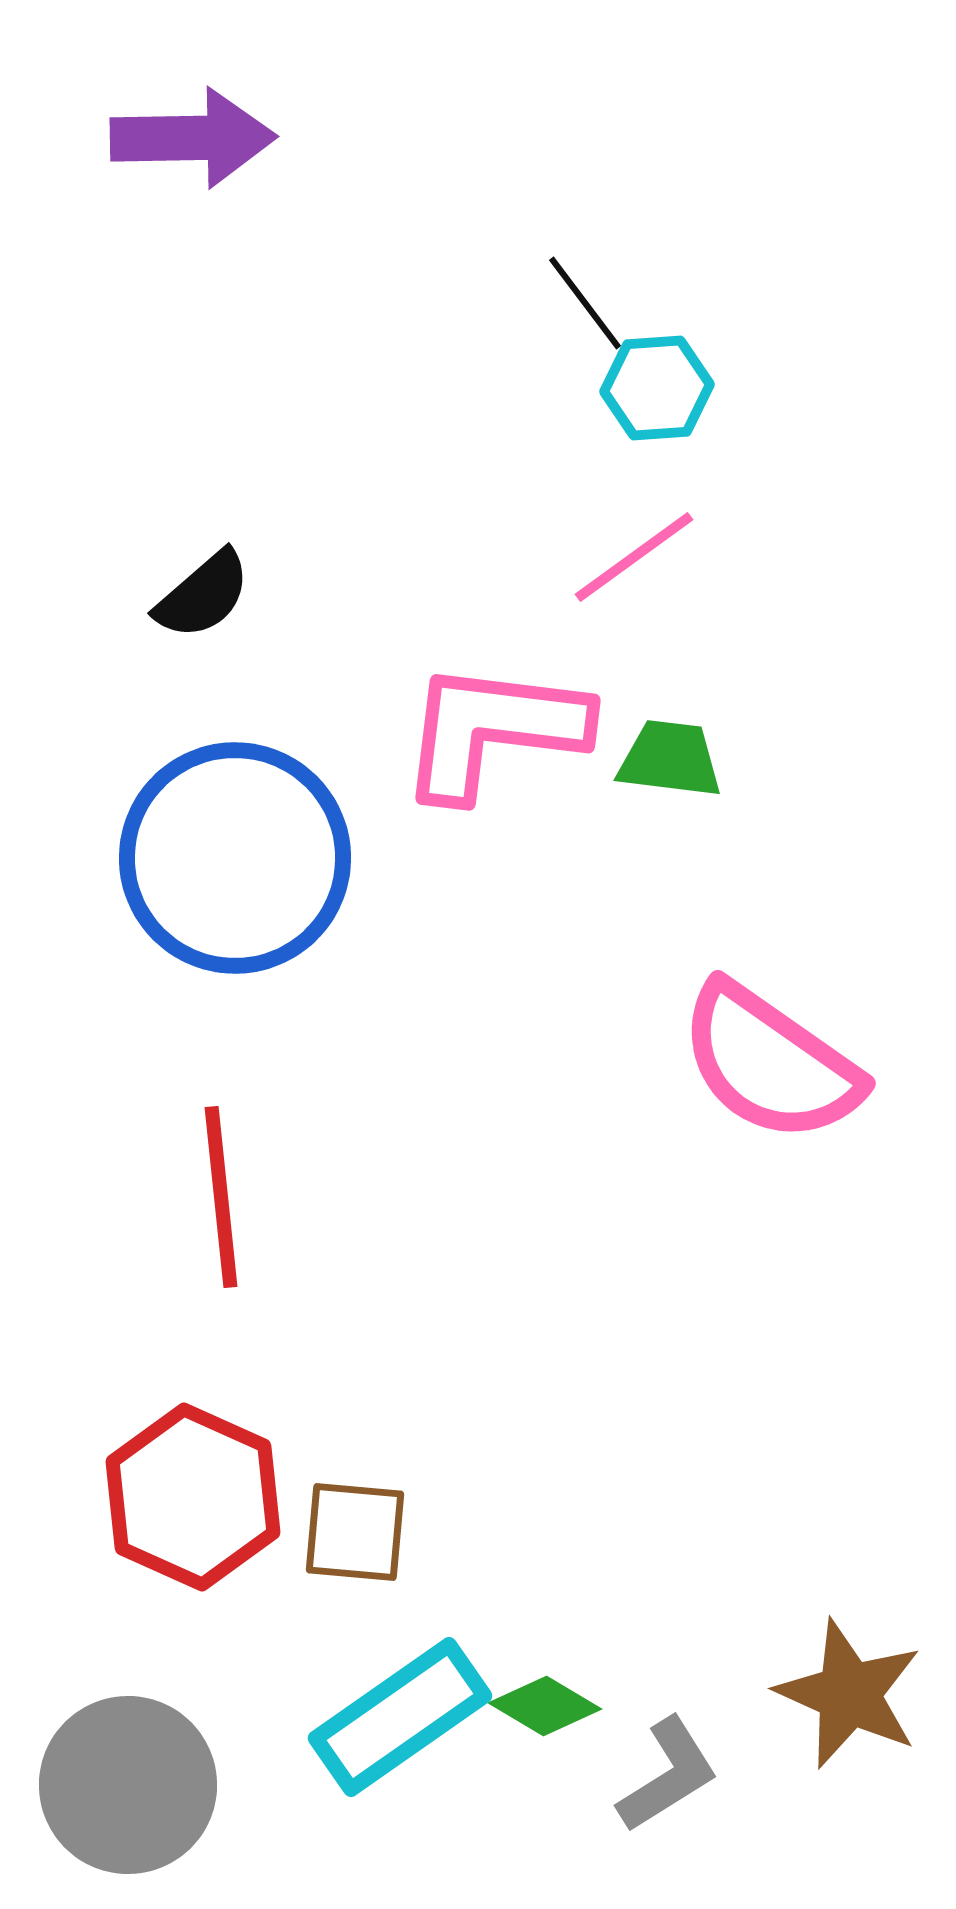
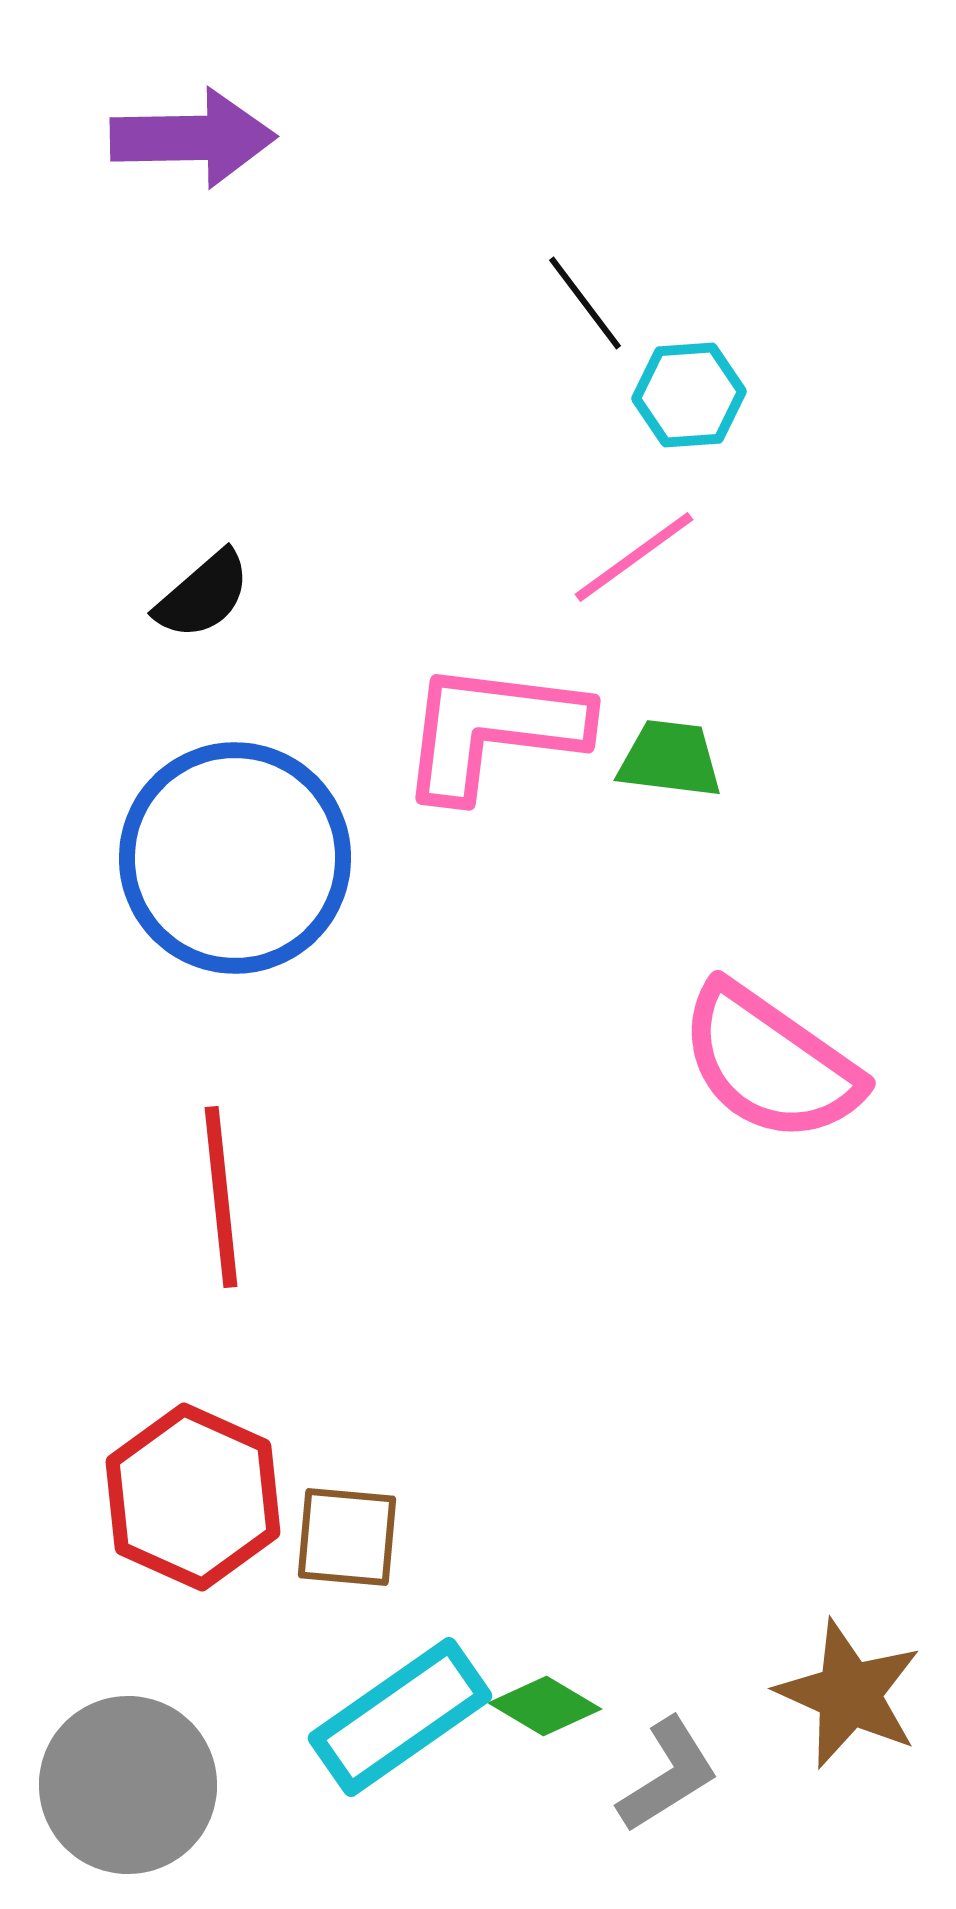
cyan hexagon: moved 32 px right, 7 px down
brown square: moved 8 px left, 5 px down
